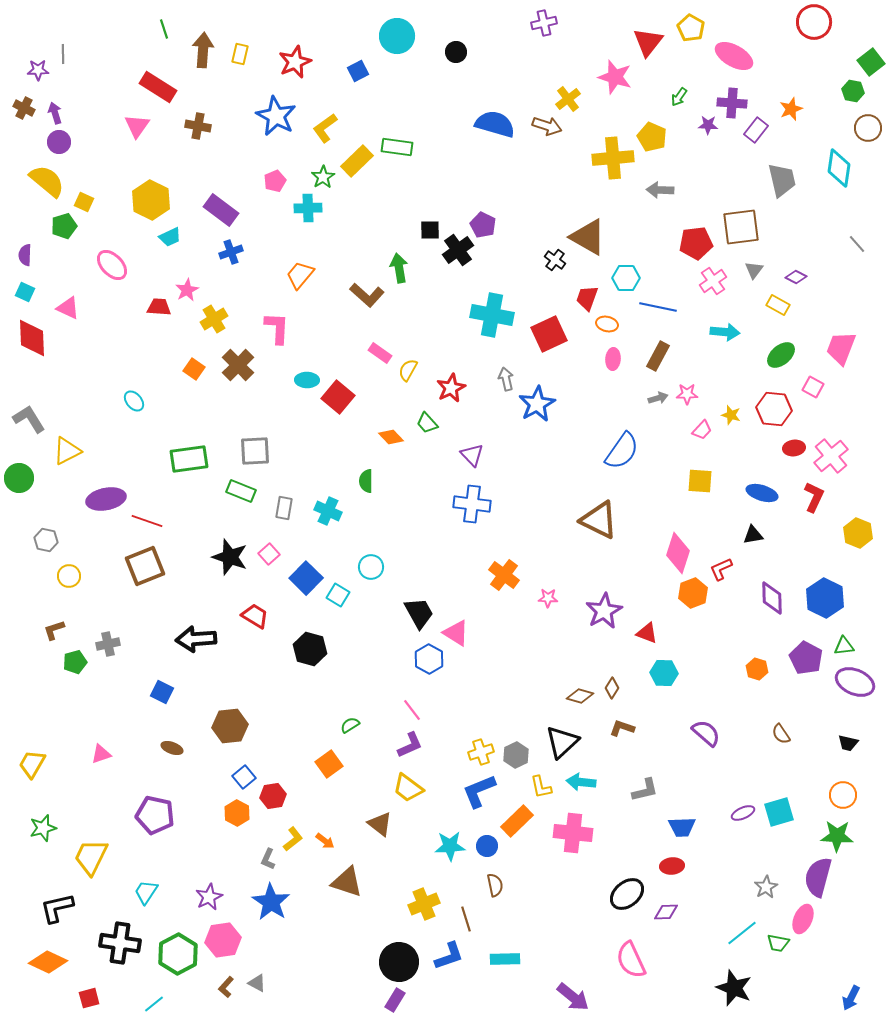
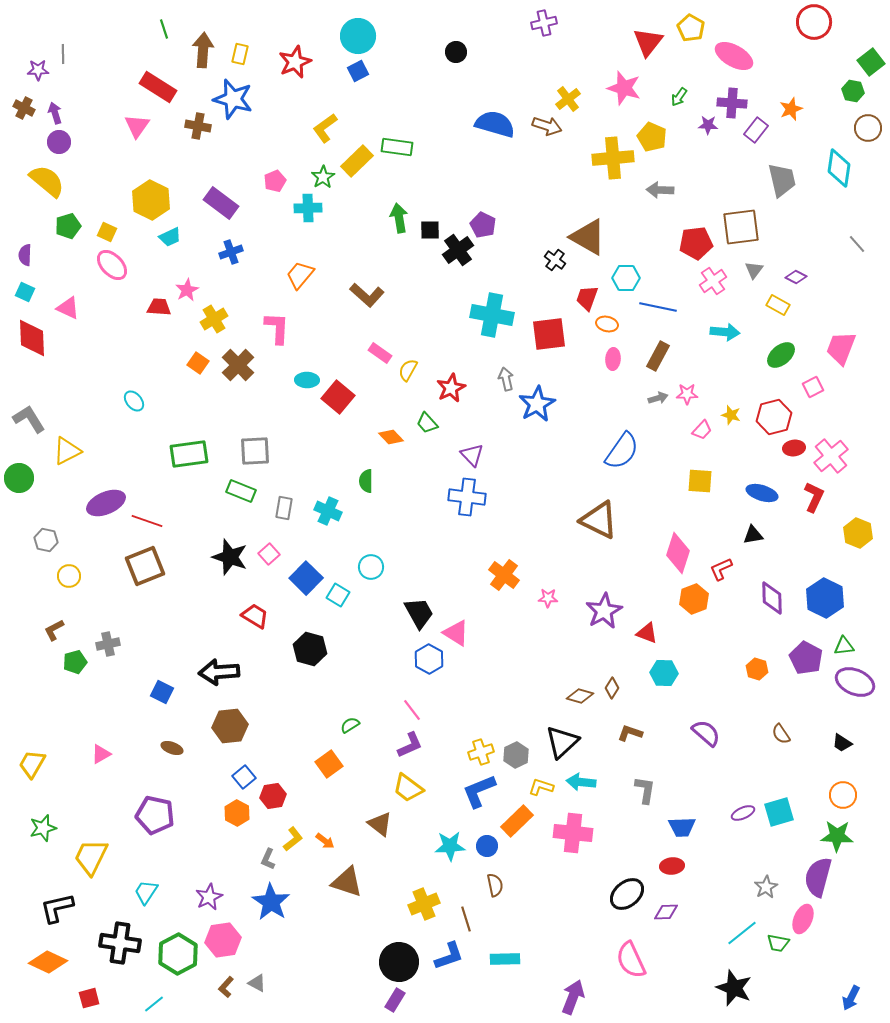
cyan circle at (397, 36): moved 39 px left
pink star at (615, 77): moved 9 px right, 11 px down
blue star at (276, 116): moved 43 px left, 17 px up; rotated 12 degrees counterclockwise
yellow square at (84, 202): moved 23 px right, 30 px down
purple rectangle at (221, 210): moved 7 px up
green pentagon at (64, 226): moved 4 px right
green arrow at (399, 268): moved 50 px up
red square at (549, 334): rotated 18 degrees clockwise
orange square at (194, 369): moved 4 px right, 6 px up
pink square at (813, 387): rotated 35 degrees clockwise
red hexagon at (774, 409): moved 8 px down; rotated 20 degrees counterclockwise
green rectangle at (189, 459): moved 5 px up
purple ellipse at (106, 499): moved 4 px down; rotated 12 degrees counterclockwise
blue cross at (472, 504): moved 5 px left, 7 px up
orange hexagon at (693, 593): moved 1 px right, 6 px down
brown L-shape at (54, 630): rotated 10 degrees counterclockwise
black arrow at (196, 639): moved 23 px right, 33 px down
brown L-shape at (622, 728): moved 8 px right, 5 px down
black trapezoid at (848, 743): moved 6 px left; rotated 20 degrees clockwise
pink triangle at (101, 754): rotated 10 degrees counterclockwise
yellow L-shape at (541, 787): rotated 120 degrees clockwise
gray L-shape at (645, 790): rotated 68 degrees counterclockwise
purple arrow at (573, 997): rotated 108 degrees counterclockwise
